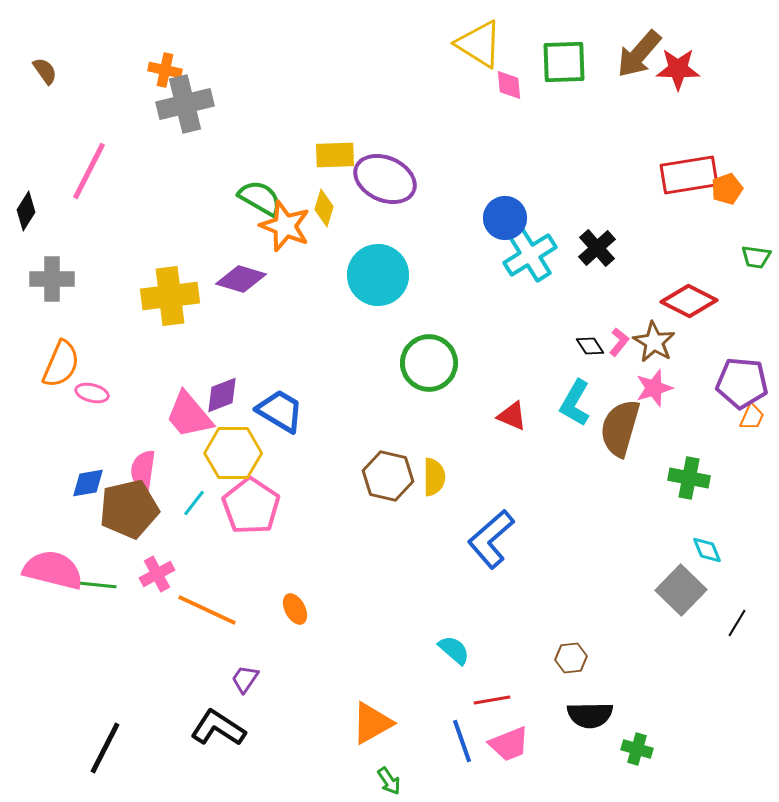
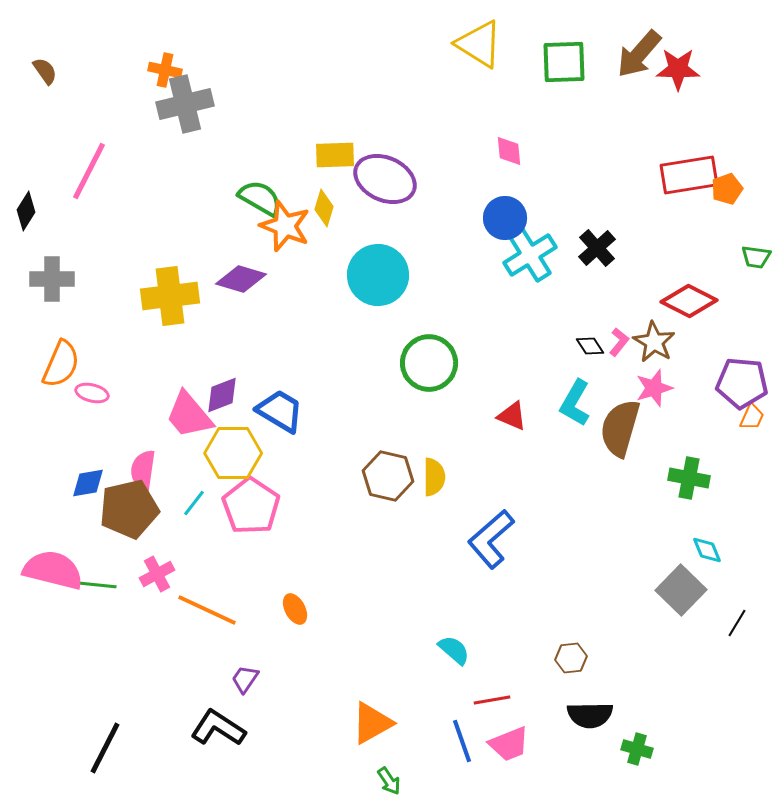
pink diamond at (509, 85): moved 66 px down
